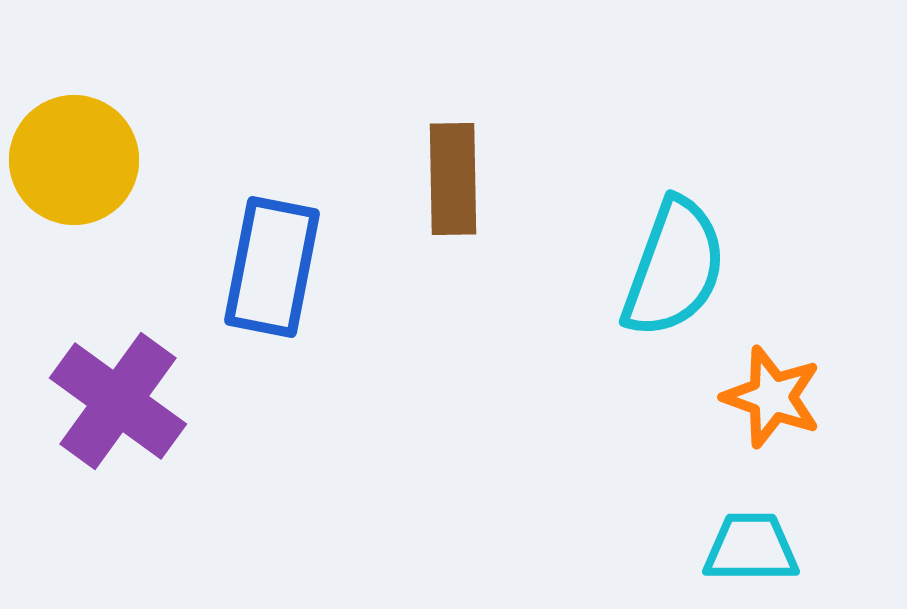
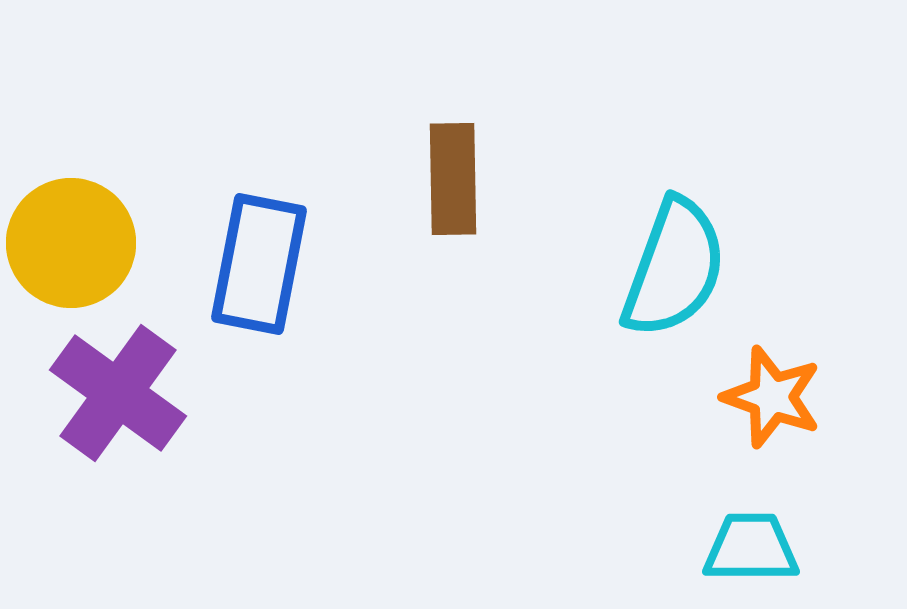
yellow circle: moved 3 px left, 83 px down
blue rectangle: moved 13 px left, 3 px up
purple cross: moved 8 px up
